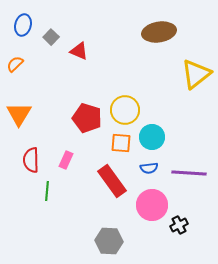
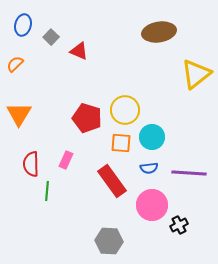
red semicircle: moved 4 px down
